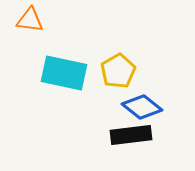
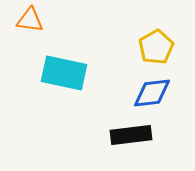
yellow pentagon: moved 38 px right, 24 px up
blue diamond: moved 10 px right, 14 px up; rotated 45 degrees counterclockwise
